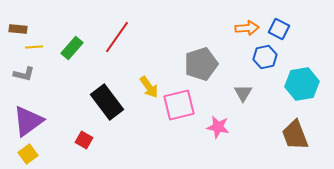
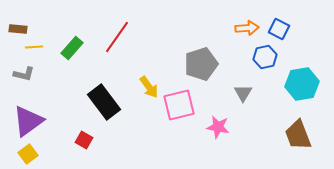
black rectangle: moved 3 px left
brown trapezoid: moved 3 px right
